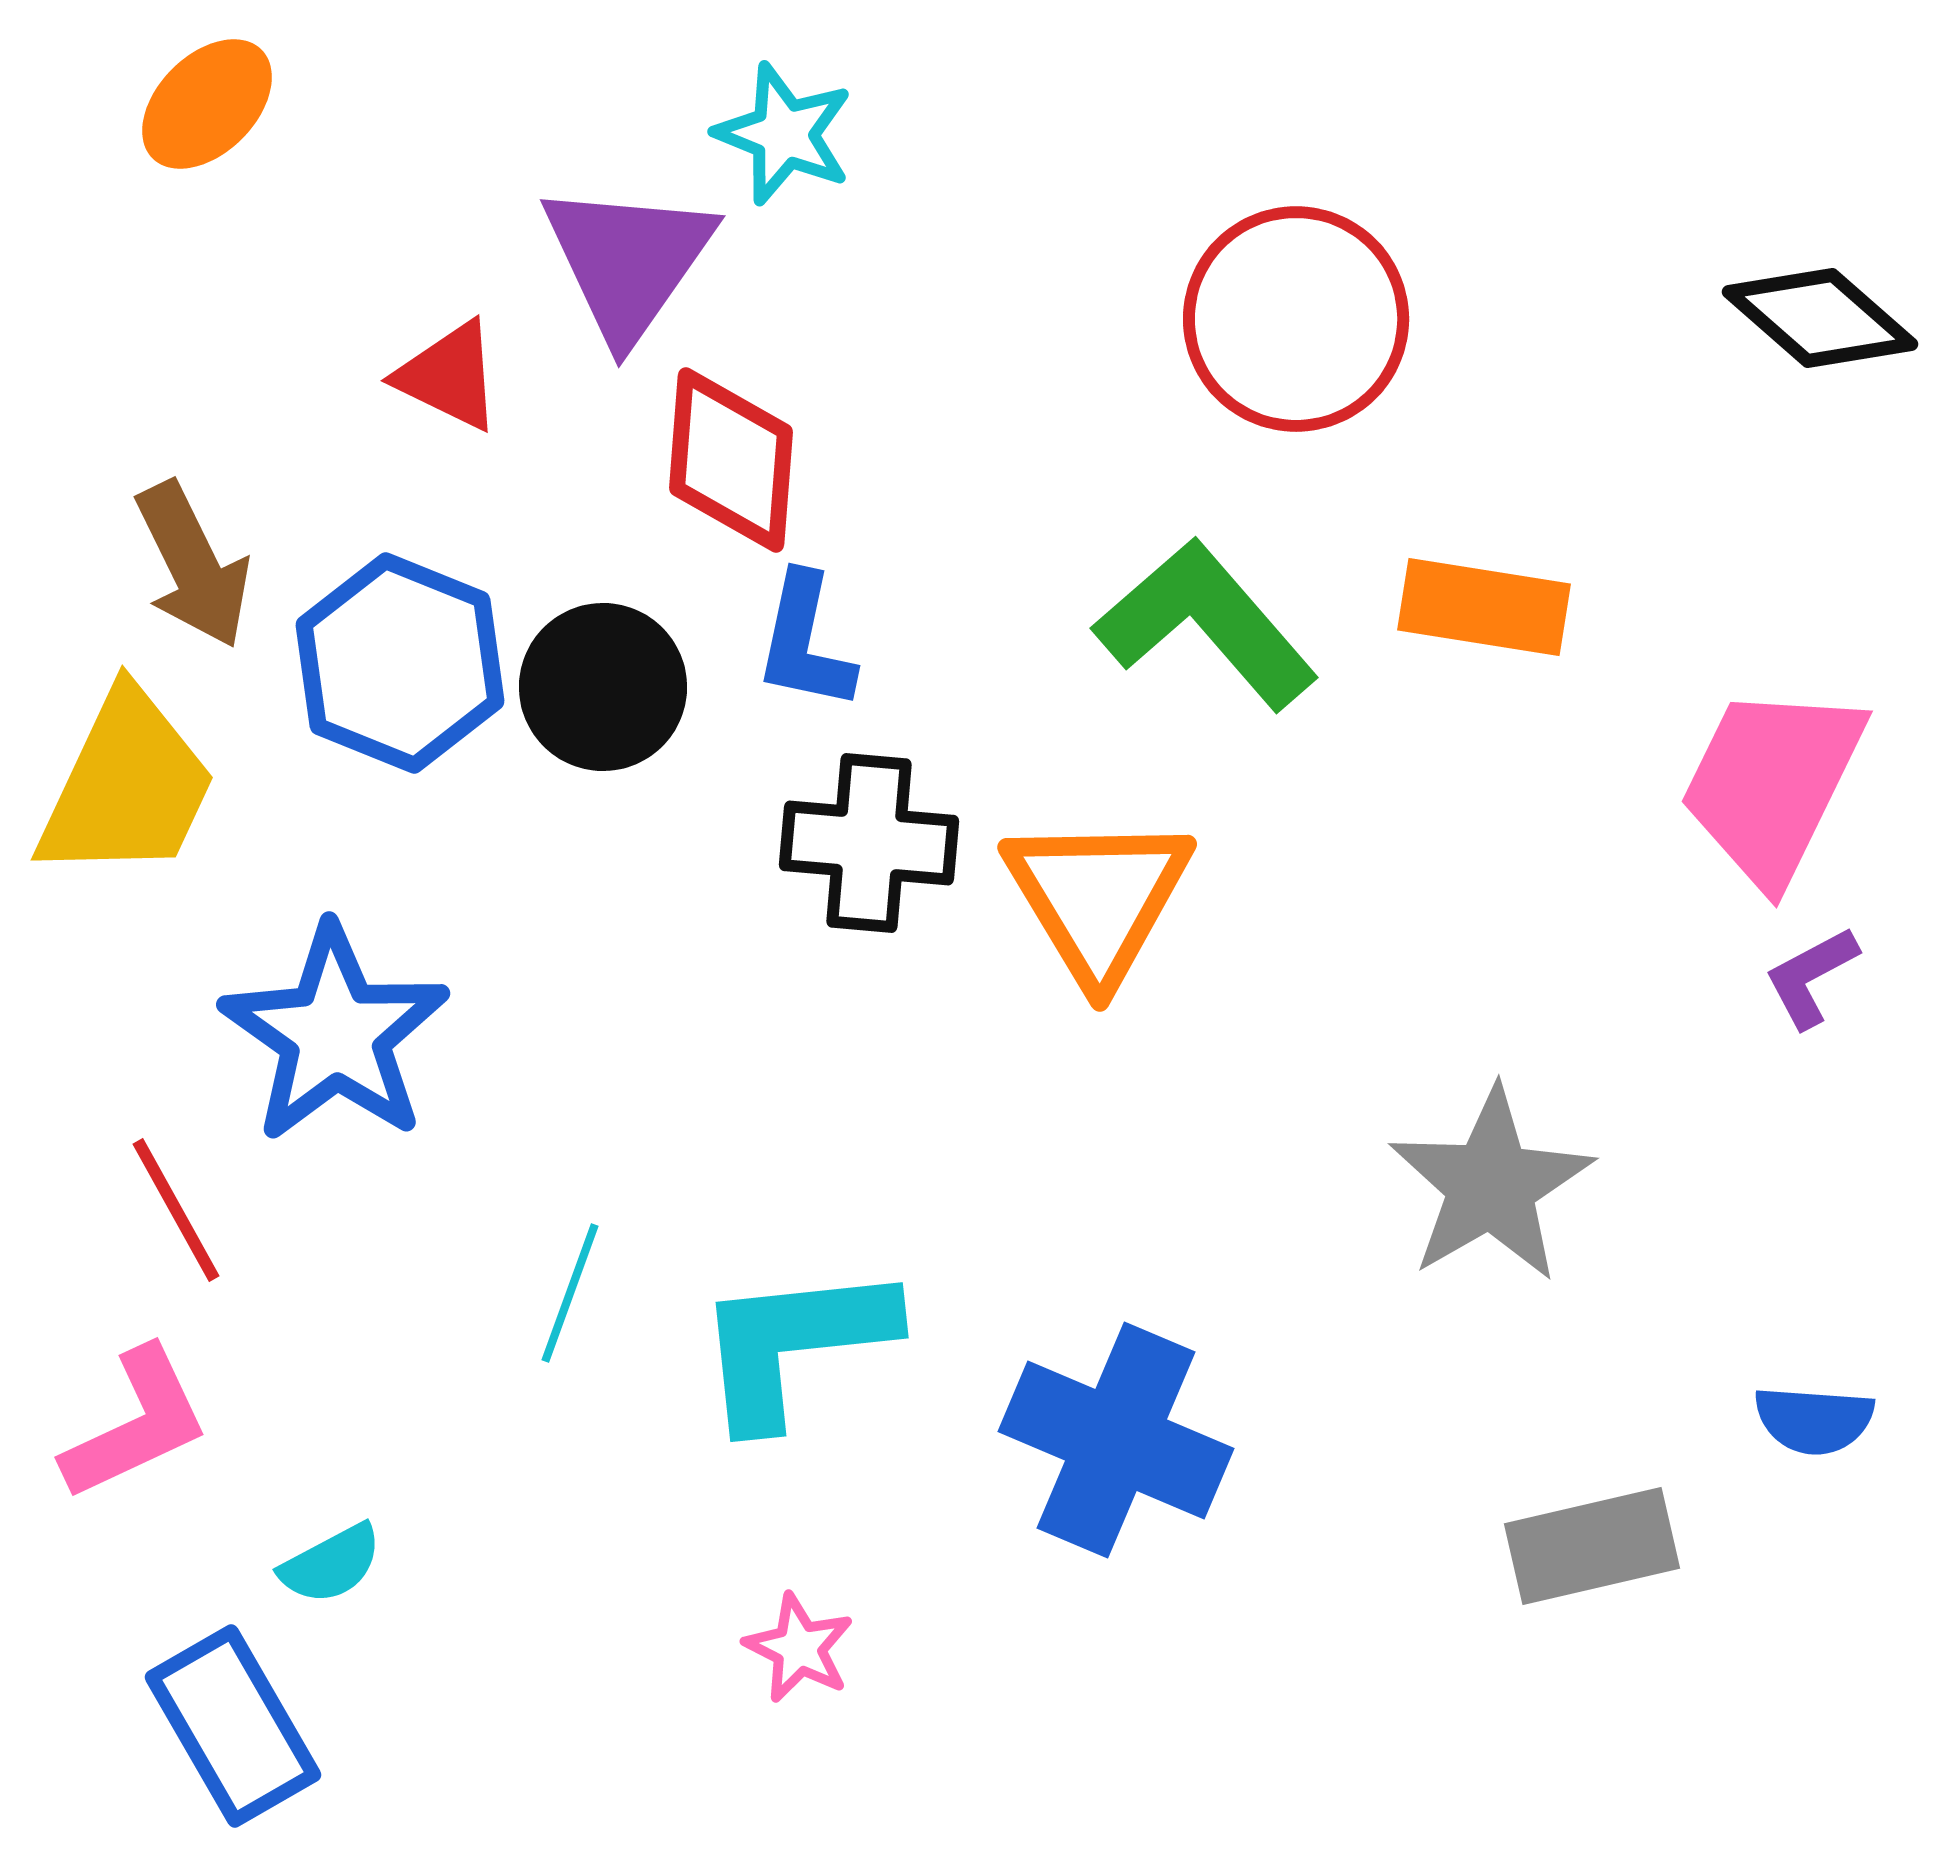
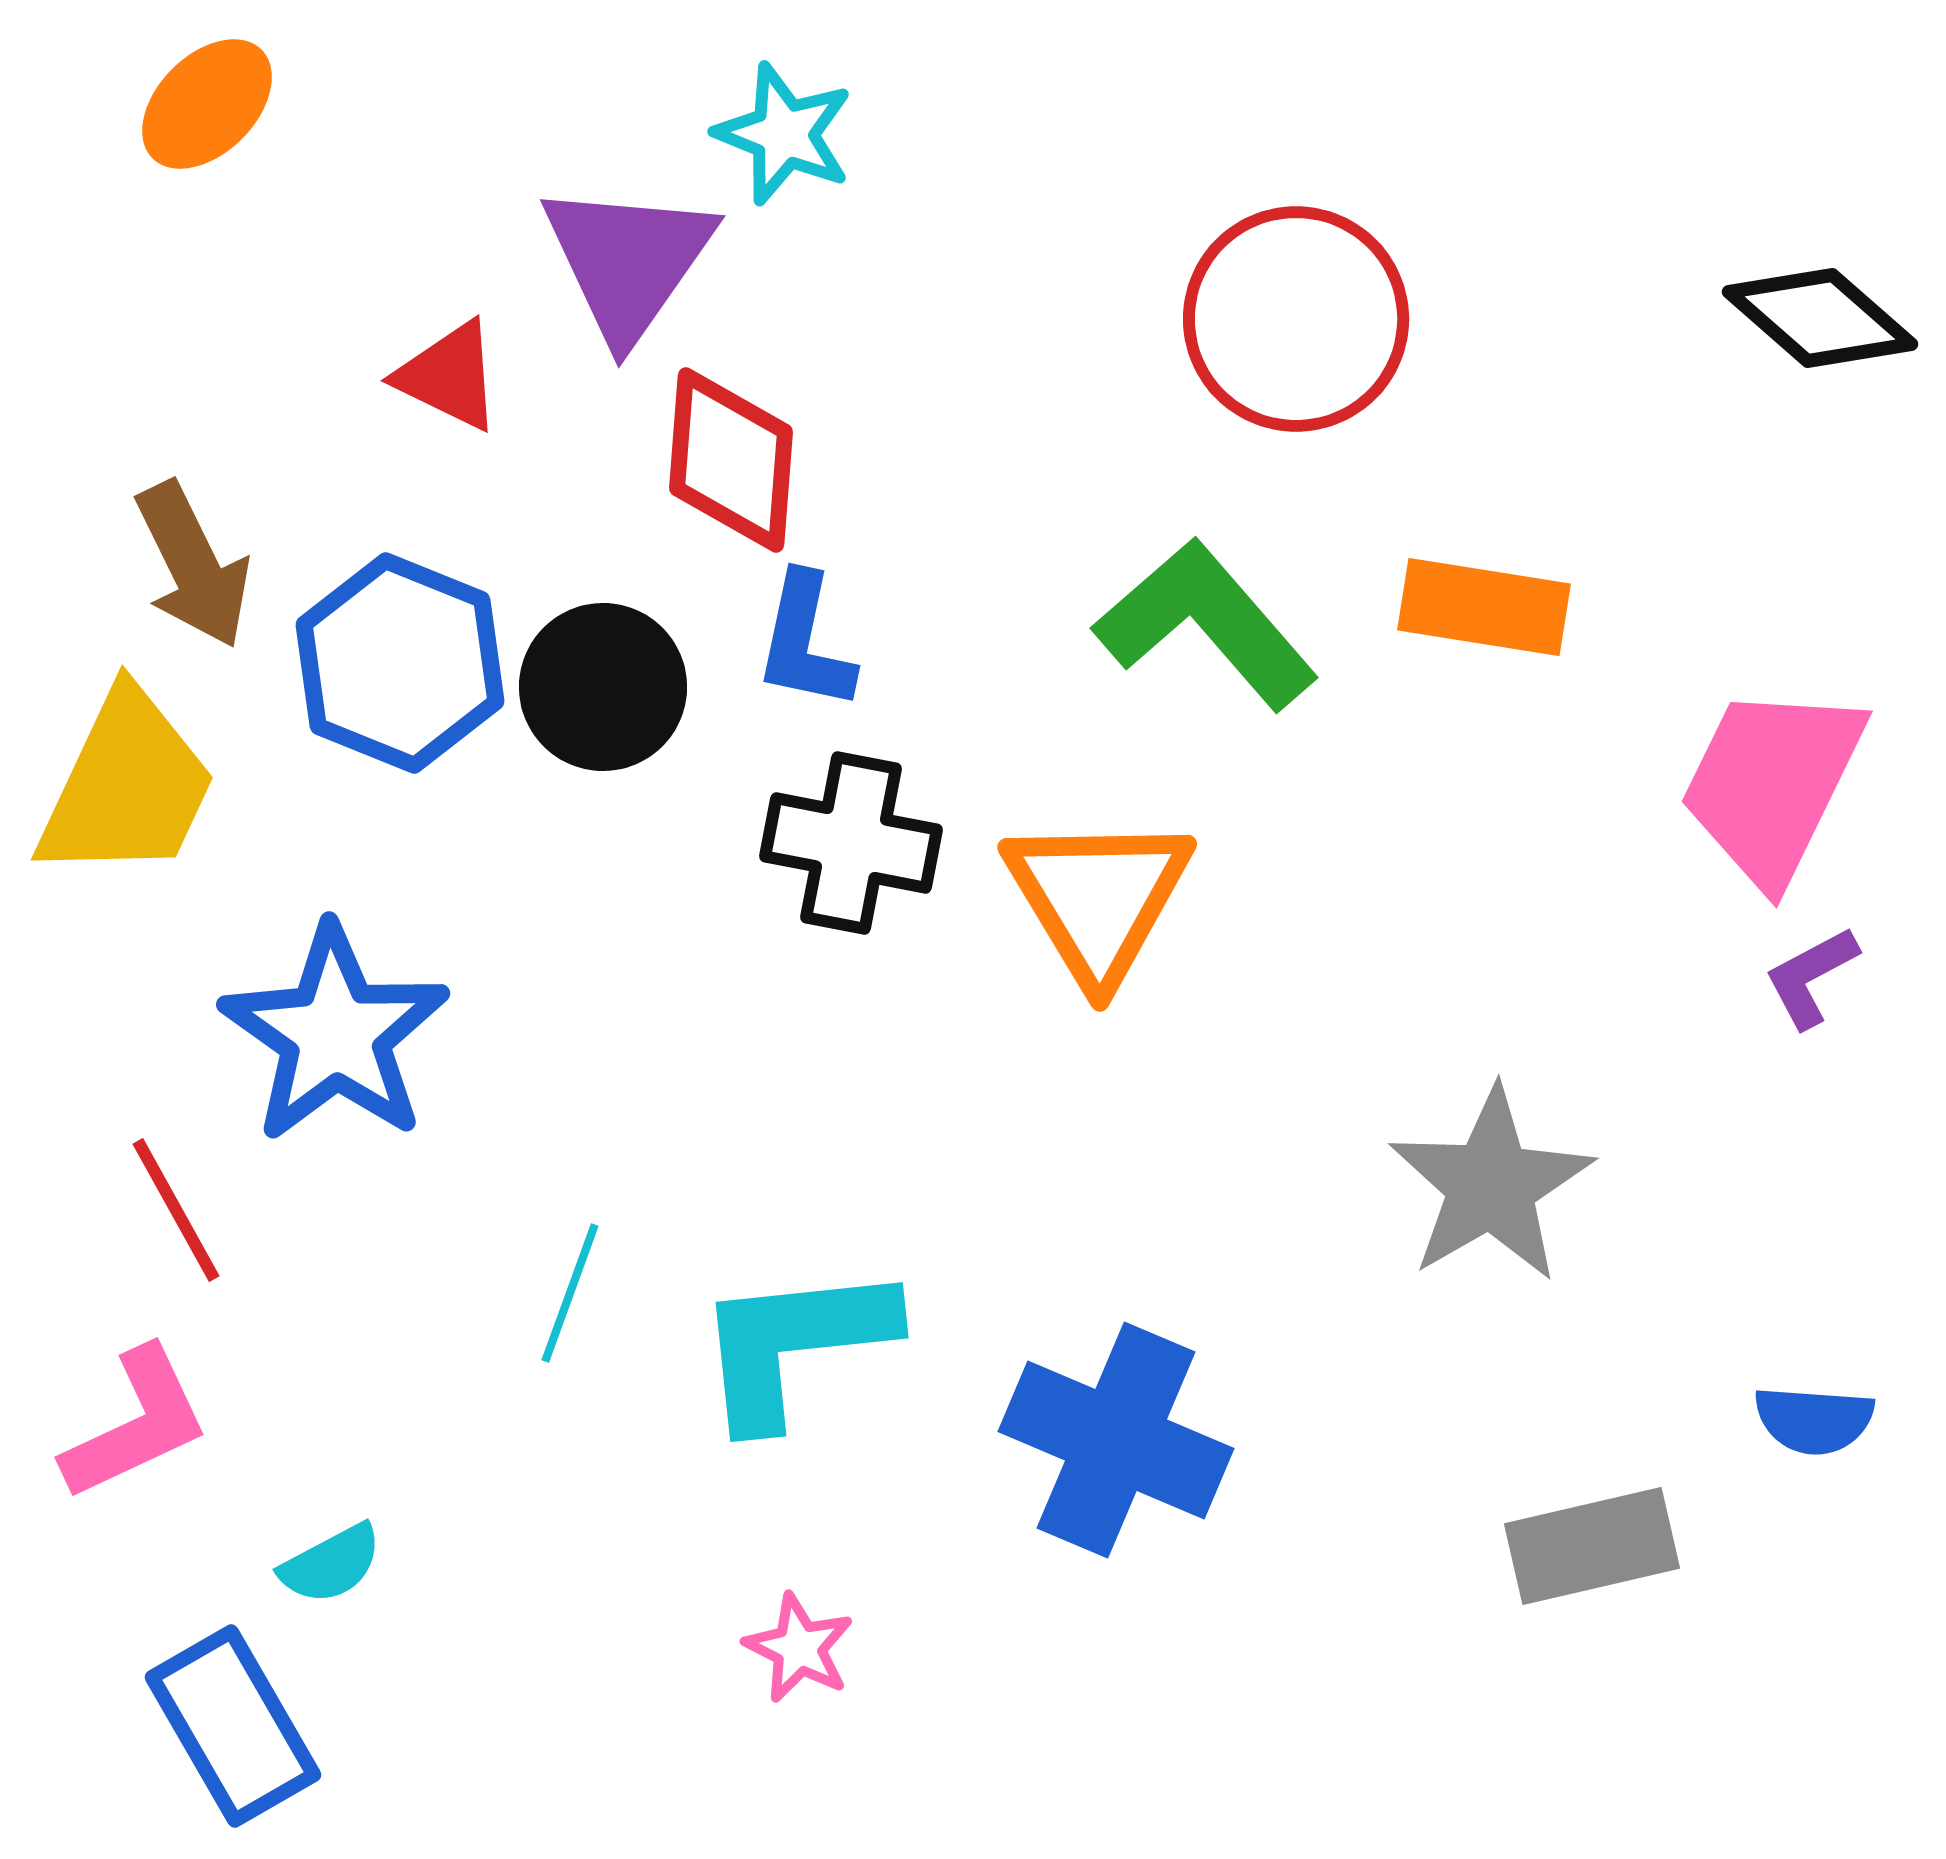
black cross: moved 18 px left; rotated 6 degrees clockwise
